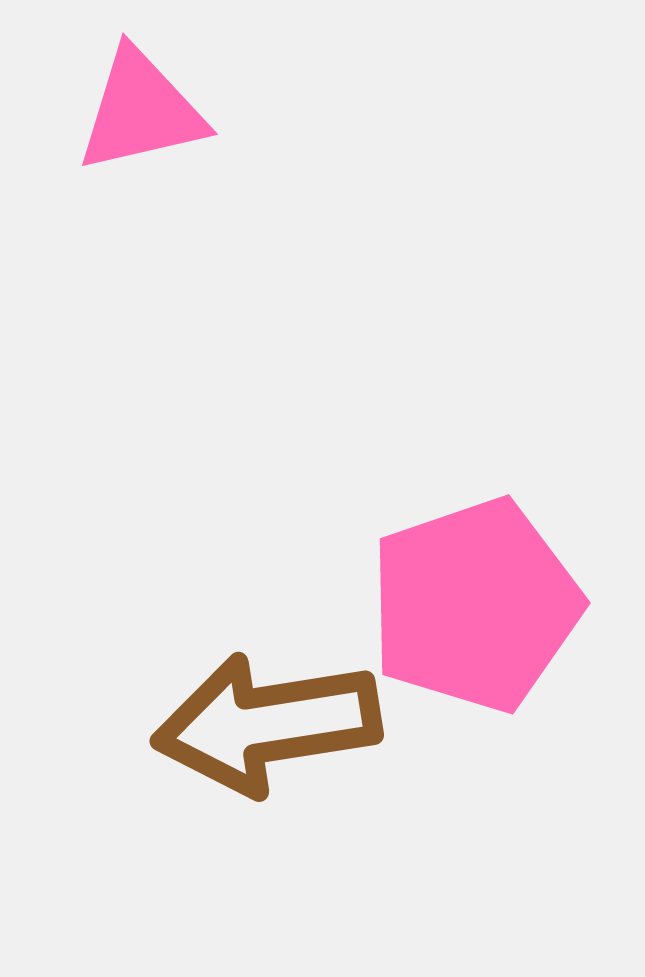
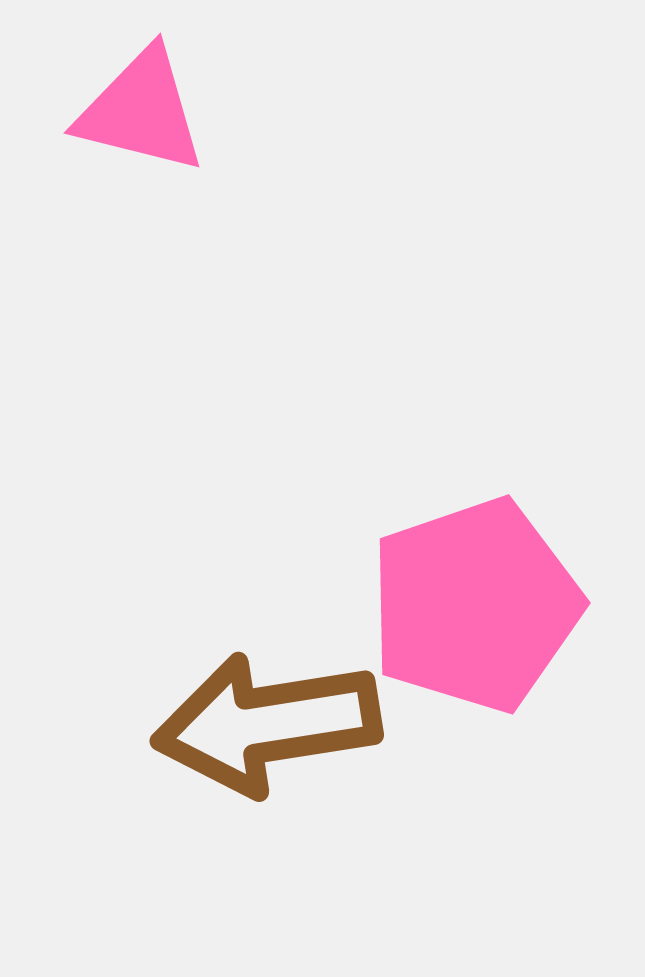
pink triangle: rotated 27 degrees clockwise
